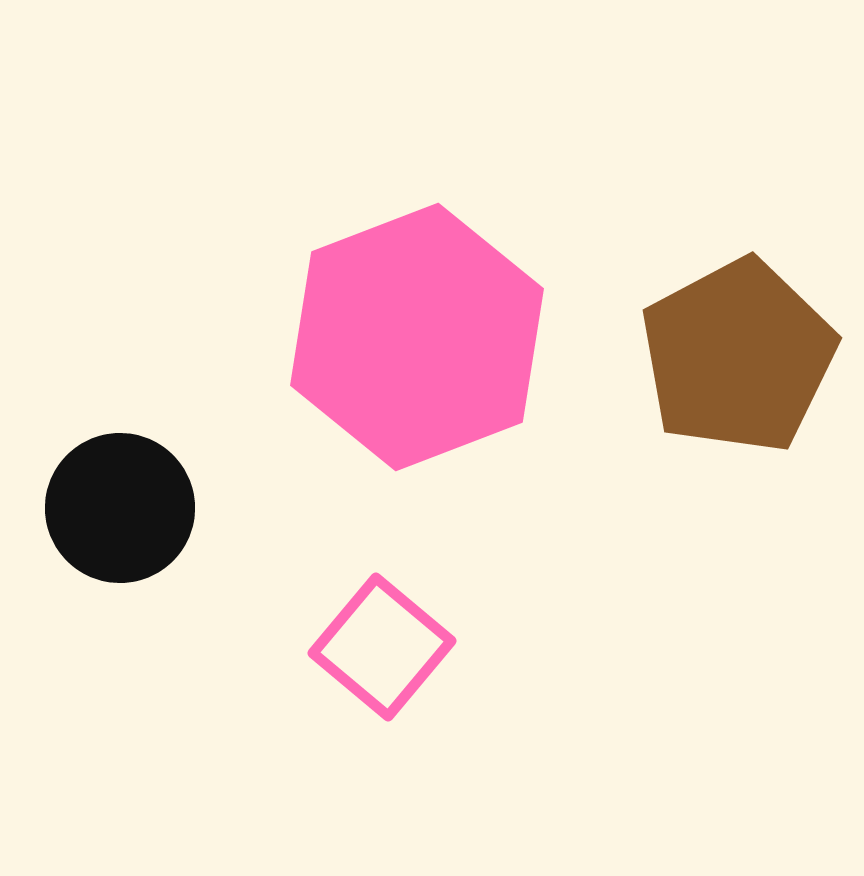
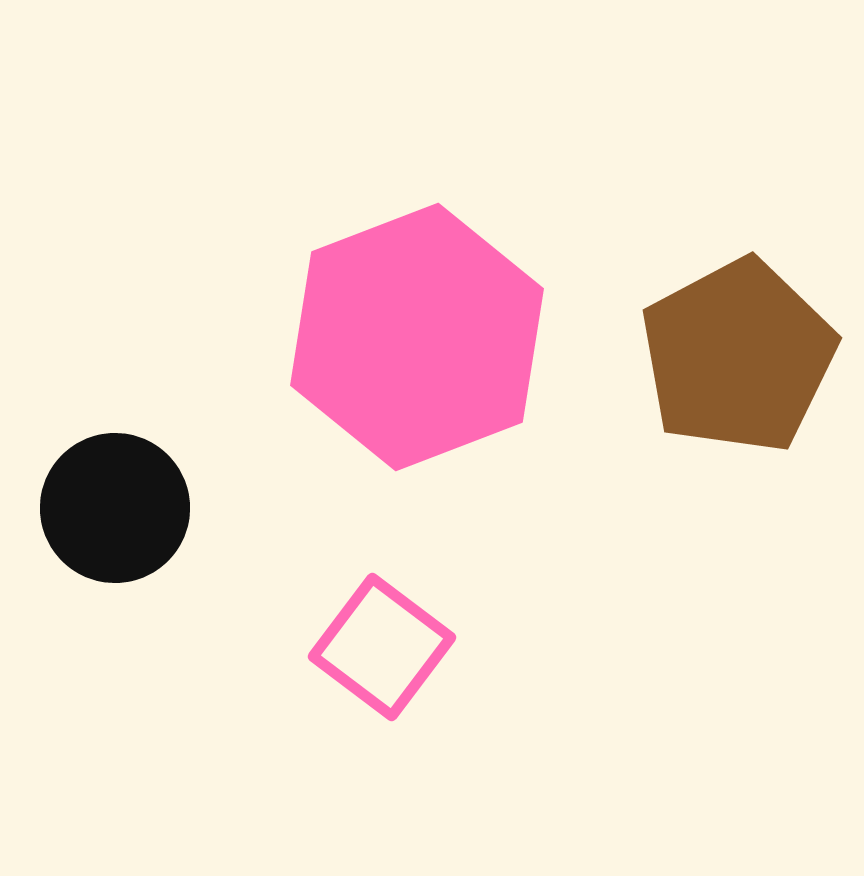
black circle: moved 5 px left
pink square: rotated 3 degrees counterclockwise
